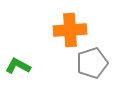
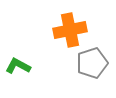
orange cross: rotated 8 degrees counterclockwise
